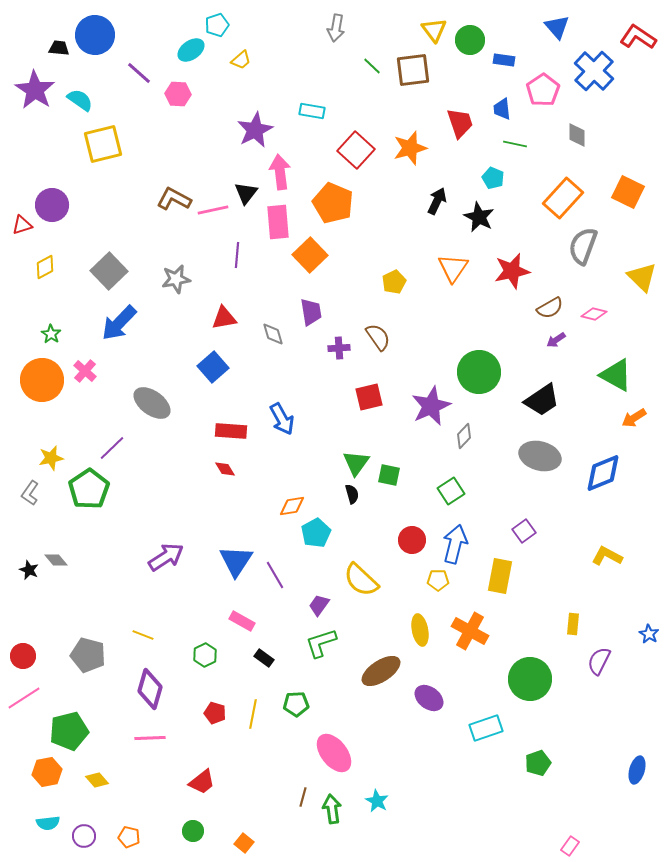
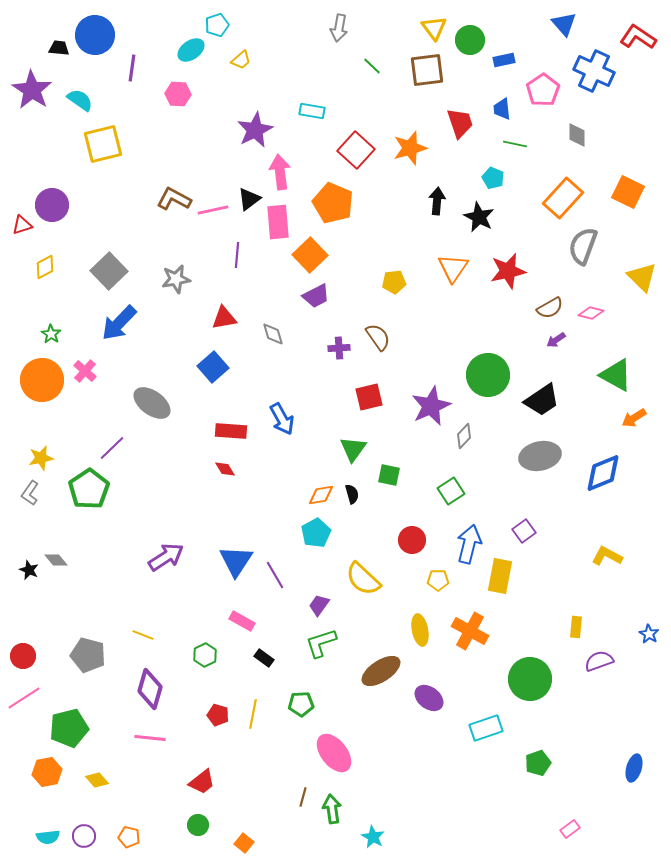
blue triangle at (557, 27): moved 7 px right, 3 px up
gray arrow at (336, 28): moved 3 px right
yellow triangle at (434, 30): moved 2 px up
blue rectangle at (504, 60): rotated 20 degrees counterclockwise
brown square at (413, 70): moved 14 px right
blue cross at (594, 71): rotated 18 degrees counterclockwise
purple line at (139, 73): moved 7 px left, 5 px up; rotated 56 degrees clockwise
purple star at (35, 90): moved 3 px left
black triangle at (246, 193): moved 3 px right, 6 px down; rotated 15 degrees clockwise
black arrow at (437, 201): rotated 20 degrees counterclockwise
red star at (512, 271): moved 4 px left
yellow pentagon at (394, 282): rotated 20 degrees clockwise
purple trapezoid at (311, 312): moved 5 px right, 16 px up; rotated 72 degrees clockwise
pink diamond at (594, 314): moved 3 px left, 1 px up
green circle at (479, 372): moved 9 px right, 3 px down
gray ellipse at (540, 456): rotated 27 degrees counterclockwise
yellow star at (51, 458): moved 10 px left
green triangle at (356, 463): moved 3 px left, 14 px up
orange diamond at (292, 506): moved 29 px right, 11 px up
blue arrow at (455, 544): moved 14 px right
yellow semicircle at (361, 580): moved 2 px right, 1 px up
yellow rectangle at (573, 624): moved 3 px right, 3 px down
purple semicircle at (599, 661): rotated 44 degrees clockwise
green pentagon at (296, 704): moved 5 px right
red pentagon at (215, 713): moved 3 px right, 2 px down
green pentagon at (69, 731): moved 3 px up
pink line at (150, 738): rotated 8 degrees clockwise
blue ellipse at (637, 770): moved 3 px left, 2 px up
cyan star at (377, 801): moved 4 px left, 36 px down
cyan semicircle at (48, 823): moved 14 px down
green circle at (193, 831): moved 5 px right, 6 px up
pink rectangle at (570, 846): moved 17 px up; rotated 18 degrees clockwise
